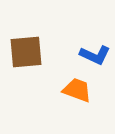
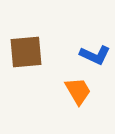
orange trapezoid: moved 1 px right, 1 px down; rotated 40 degrees clockwise
